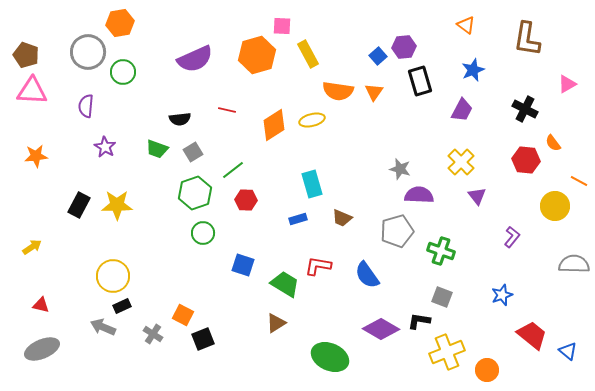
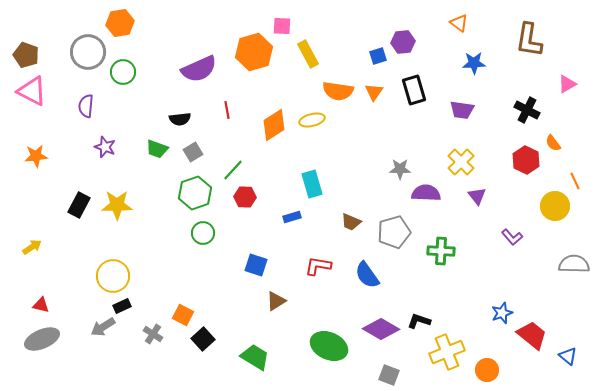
orange triangle at (466, 25): moved 7 px left, 2 px up
brown L-shape at (527, 39): moved 2 px right, 1 px down
purple hexagon at (404, 47): moved 1 px left, 5 px up
orange hexagon at (257, 55): moved 3 px left, 3 px up
blue square at (378, 56): rotated 24 degrees clockwise
purple semicircle at (195, 59): moved 4 px right, 10 px down
blue star at (473, 70): moved 1 px right, 7 px up; rotated 20 degrees clockwise
black rectangle at (420, 81): moved 6 px left, 9 px down
pink triangle at (32, 91): rotated 24 degrees clockwise
black cross at (525, 109): moved 2 px right, 1 px down
red line at (227, 110): rotated 66 degrees clockwise
purple trapezoid at (462, 110): rotated 70 degrees clockwise
purple star at (105, 147): rotated 10 degrees counterclockwise
red hexagon at (526, 160): rotated 20 degrees clockwise
gray star at (400, 169): rotated 15 degrees counterclockwise
green line at (233, 170): rotated 10 degrees counterclockwise
orange line at (579, 181): moved 4 px left; rotated 36 degrees clockwise
purple semicircle at (419, 195): moved 7 px right, 2 px up
red hexagon at (246, 200): moved 1 px left, 3 px up
brown trapezoid at (342, 218): moved 9 px right, 4 px down
blue rectangle at (298, 219): moved 6 px left, 2 px up
gray pentagon at (397, 231): moved 3 px left, 1 px down
purple L-shape at (512, 237): rotated 100 degrees clockwise
green cross at (441, 251): rotated 16 degrees counterclockwise
blue square at (243, 265): moved 13 px right
green trapezoid at (285, 284): moved 30 px left, 73 px down
blue star at (502, 295): moved 18 px down
gray square at (442, 297): moved 53 px left, 78 px down
black L-shape at (419, 321): rotated 10 degrees clockwise
brown triangle at (276, 323): moved 22 px up
gray arrow at (103, 327): rotated 55 degrees counterclockwise
black square at (203, 339): rotated 20 degrees counterclockwise
gray ellipse at (42, 349): moved 10 px up
blue triangle at (568, 351): moved 5 px down
green ellipse at (330, 357): moved 1 px left, 11 px up
